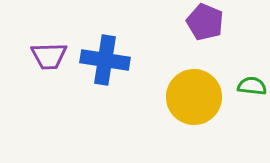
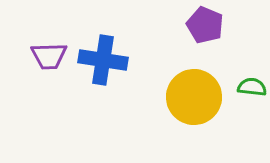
purple pentagon: moved 3 px down
blue cross: moved 2 px left
green semicircle: moved 1 px down
